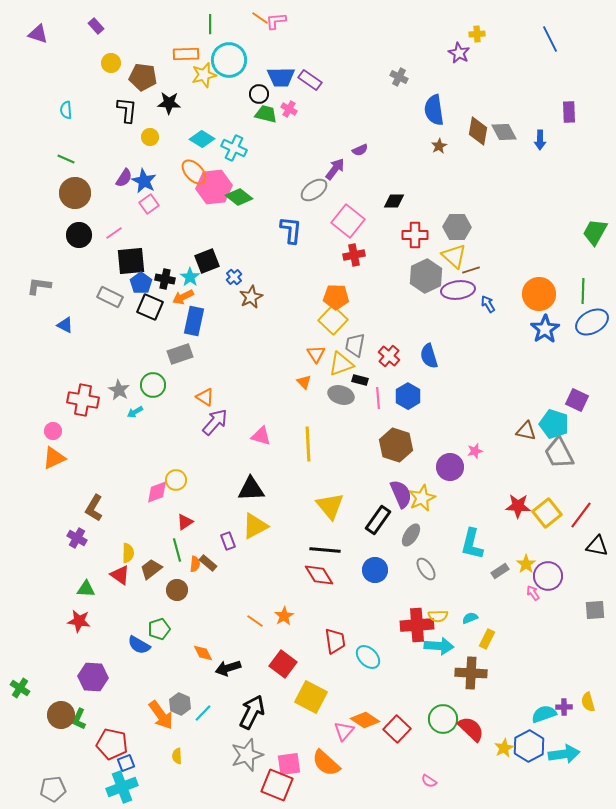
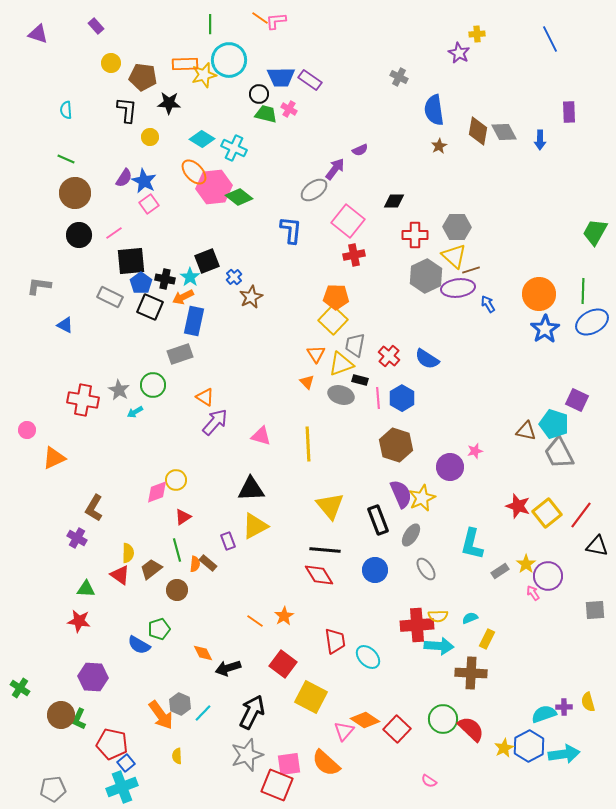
orange rectangle at (186, 54): moved 1 px left, 10 px down
purple ellipse at (458, 290): moved 2 px up
blue semicircle at (429, 356): moved 2 px left, 3 px down; rotated 40 degrees counterclockwise
orange triangle at (304, 382): moved 3 px right
blue hexagon at (408, 396): moved 6 px left, 2 px down
pink circle at (53, 431): moved 26 px left, 1 px up
red star at (518, 506): rotated 15 degrees clockwise
black rectangle at (378, 520): rotated 56 degrees counterclockwise
red triangle at (185, 522): moved 2 px left, 5 px up
blue square at (126, 763): rotated 18 degrees counterclockwise
